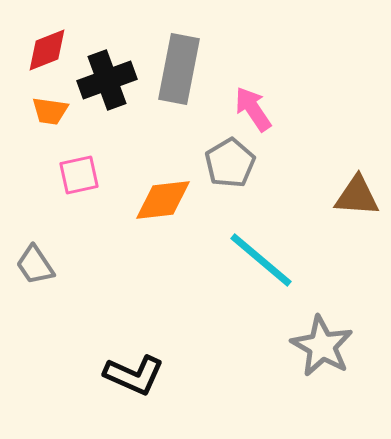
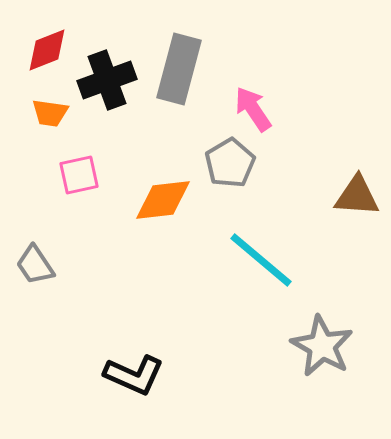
gray rectangle: rotated 4 degrees clockwise
orange trapezoid: moved 2 px down
